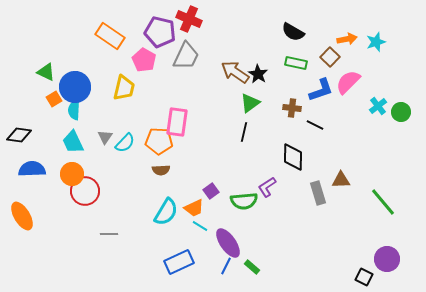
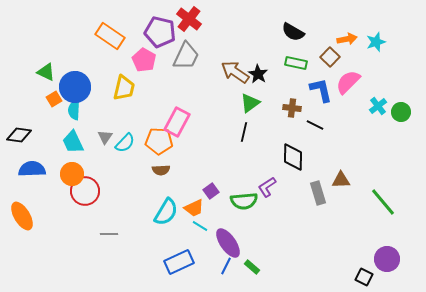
red cross at (189, 19): rotated 15 degrees clockwise
blue L-shape at (321, 90): rotated 84 degrees counterclockwise
pink rectangle at (177, 122): rotated 20 degrees clockwise
